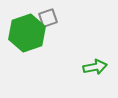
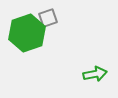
green arrow: moved 7 px down
